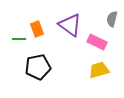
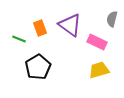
orange rectangle: moved 3 px right, 1 px up
green line: rotated 24 degrees clockwise
black pentagon: rotated 20 degrees counterclockwise
